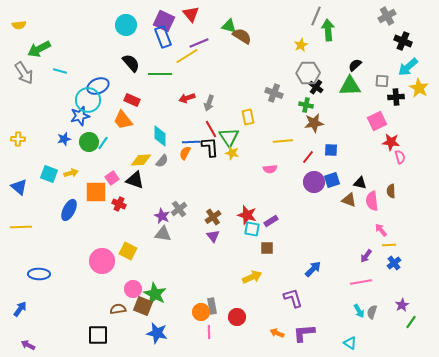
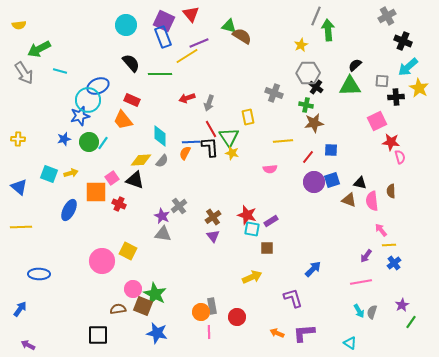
gray cross at (179, 209): moved 3 px up
